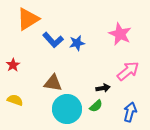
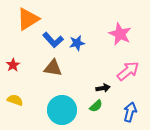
brown triangle: moved 15 px up
cyan circle: moved 5 px left, 1 px down
